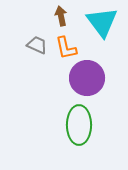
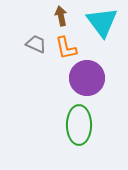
gray trapezoid: moved 1 px left, 1 px up
